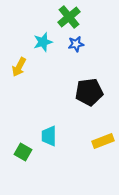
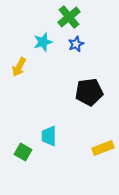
blue star: rotated 14 degrees counterclockwise
yellow rectangle: moved 7 px down
